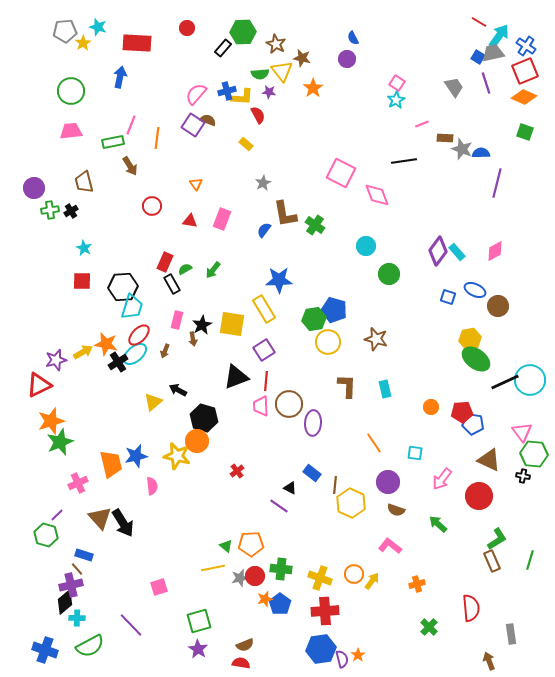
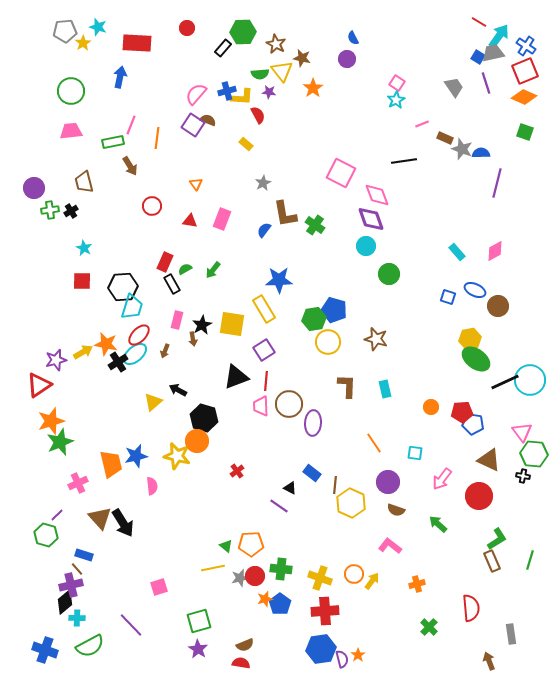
brown rectangle at (445, 138): rotated 21 degrees clockwise
purple diamond at (438, 251): moved 67 px left, 32 px up; rotated 56 degrees counterclockwise
red triangle at (39, 385): rotated 8 degrees counterclockwise
